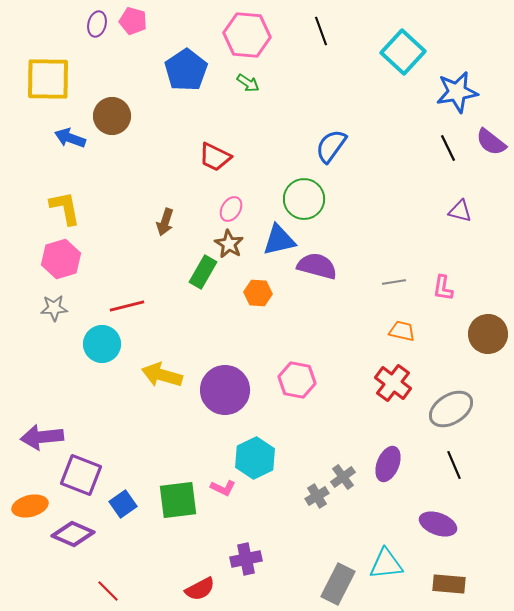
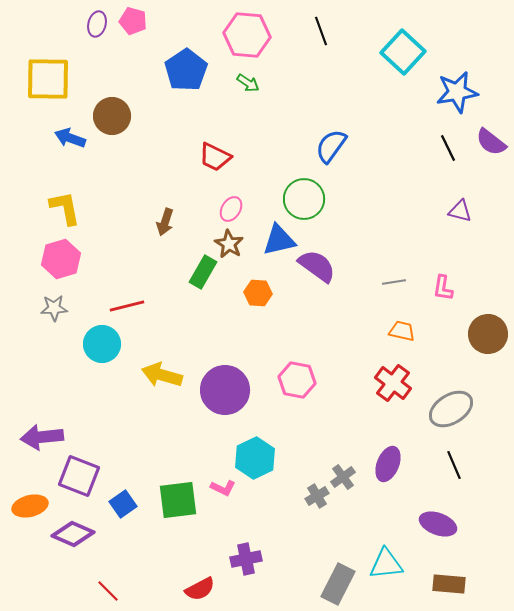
purple semicircle at (317, 266): rotated 21 degrees clockwise
purple square at (81, 475): moved 2 px left, 1 px down
